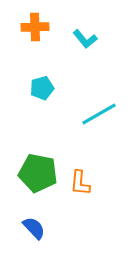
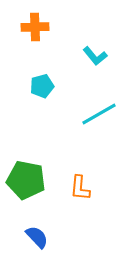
cyan L-shape: moved 10 px right, 17 px down
cyan pentagon: moved 2 px up
green pentagon: moved 12 px left, 7 px down
orange L-shape: moved 5 px down
blue semicircle: moved 3 px right, 9 px down
